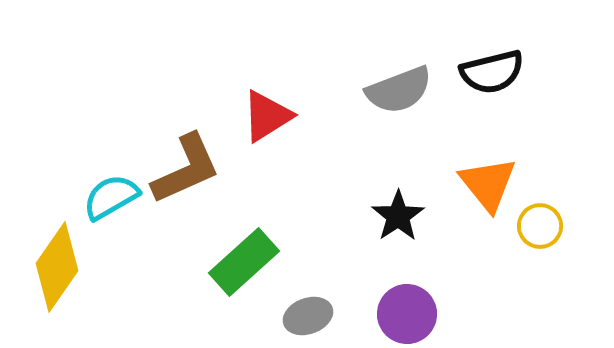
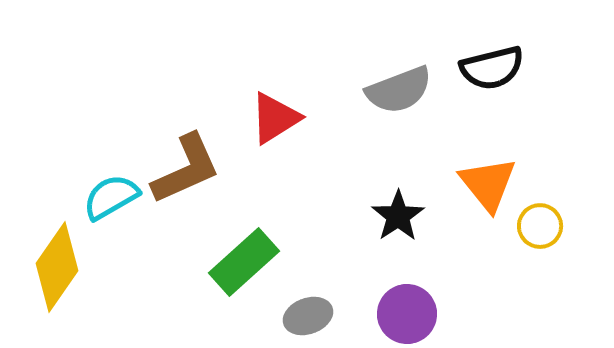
black semicircle: moved 4 px up
red triangle: moved 8 px right, 2 px down
